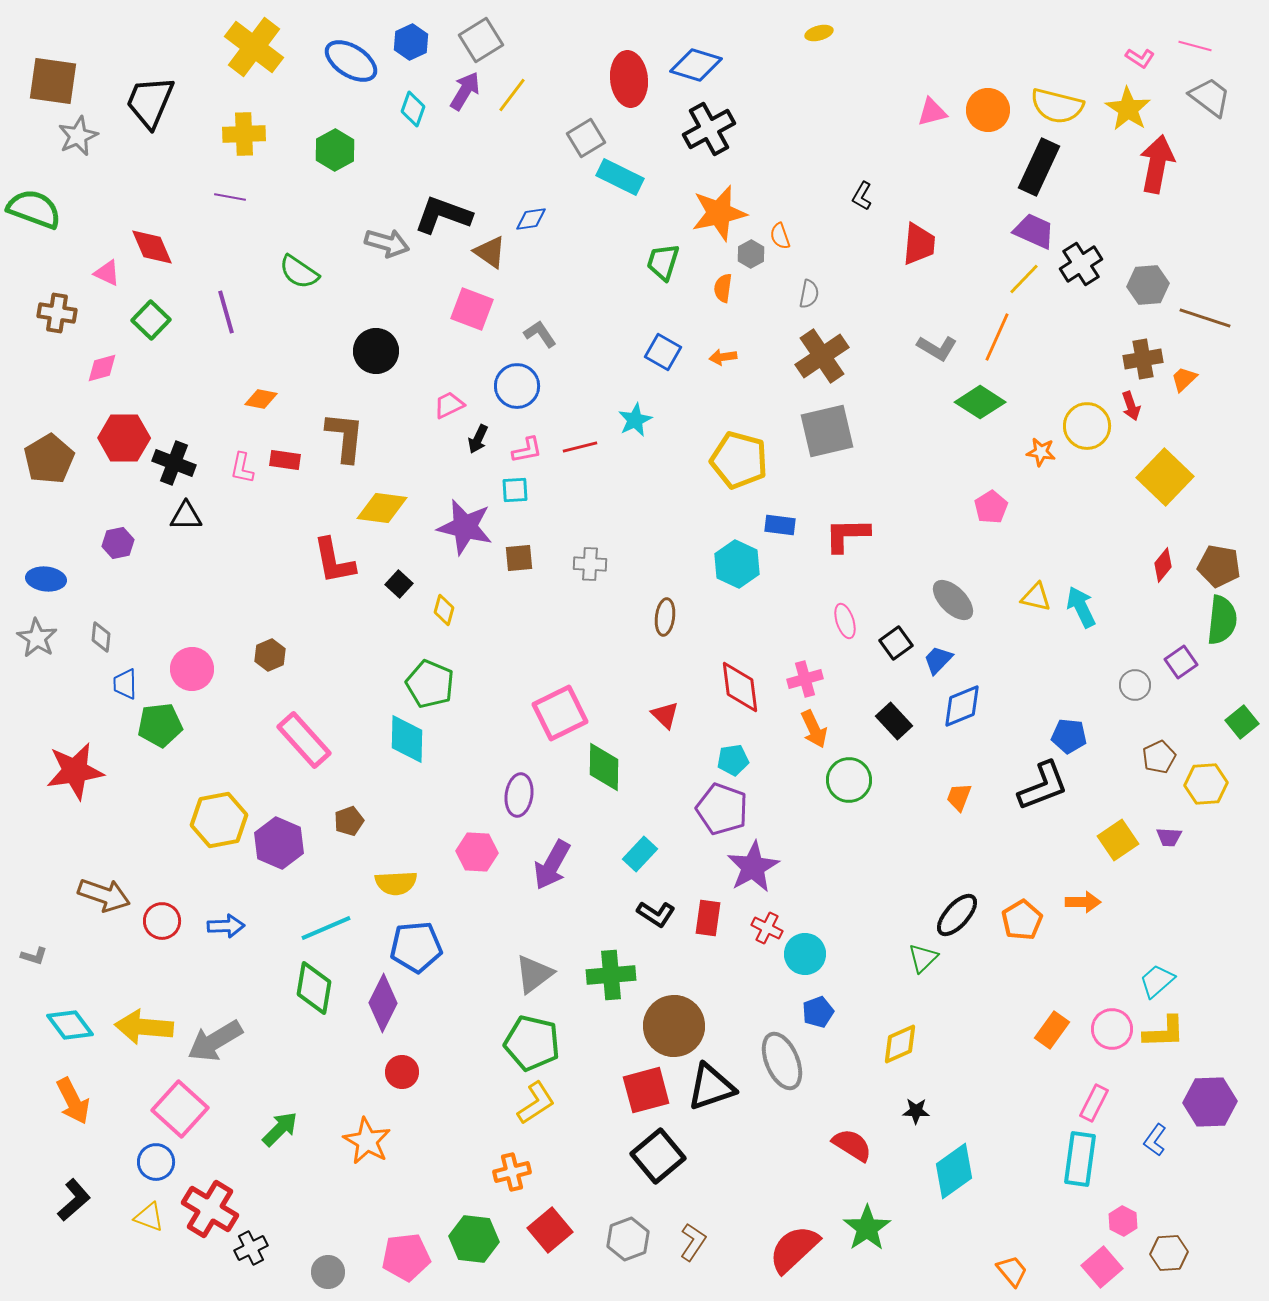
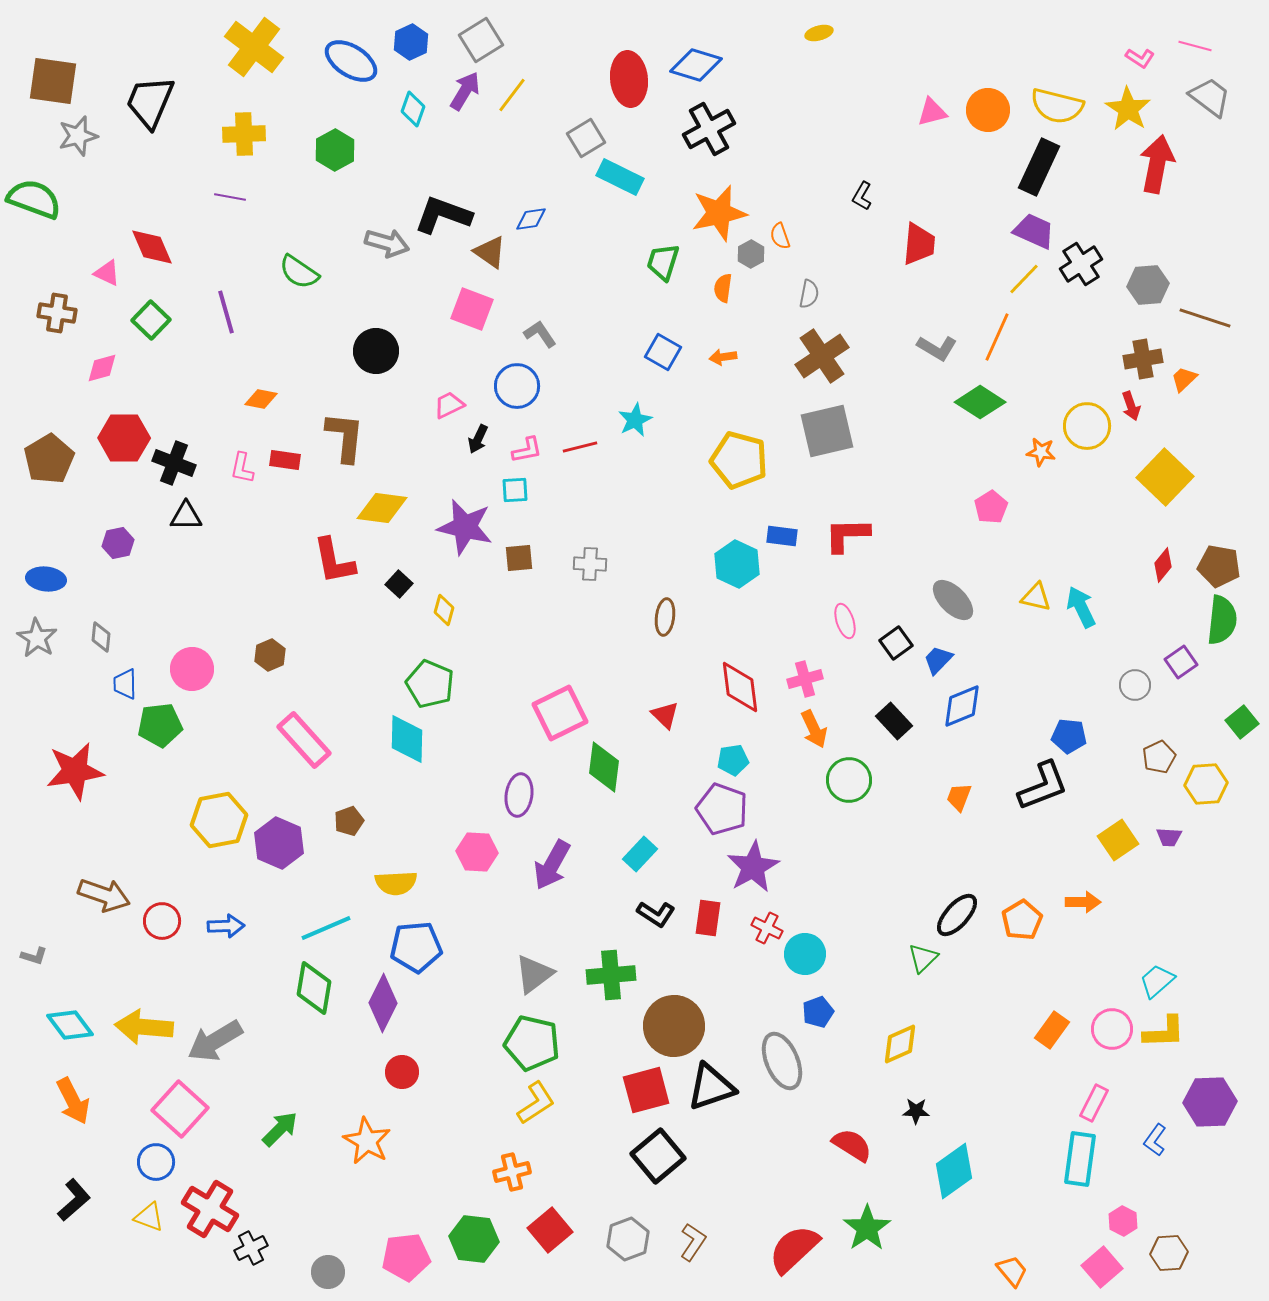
gray star at (78, 136): rotated 9 degrees clockwise
green semicircle at (34, 209): moved 10 px up
blue rectangle at (780, 525): moved 2 px right, 11 px down
green diamond at (604, 767): rotated 6 degrees clockwise
